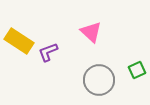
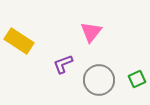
pink triangle: rotated 25 degrees clockwise
purple L-shape: moved 15 px right, 12 px down
green square: moved 9 px down
